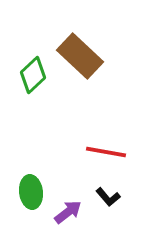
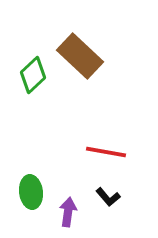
purple arrow: rotated 44 degrees counterclockwise
